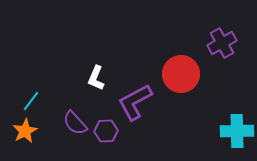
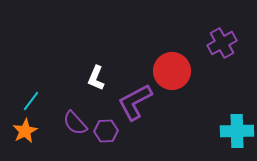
red circle: moved 9 px left, 3 px up
